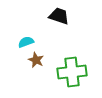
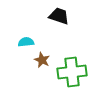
cyan semicircle: rotated 14 degrees clockwise
brown star: moved 6 px right
